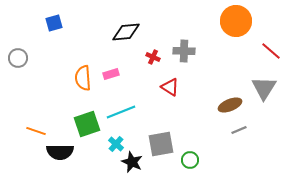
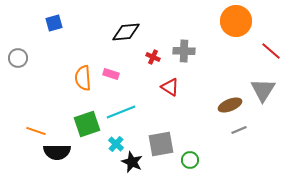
pink rectangle: rotated 35 degrees clockwise
gray triangle: moved 1 px left, 2 px down
black semicircle: moved 3 px left
